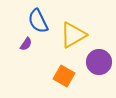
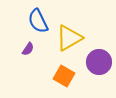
yellow triangle: moved 4 px left, 3 px down
purple semicircle: moved 2 px right, 5 px down
